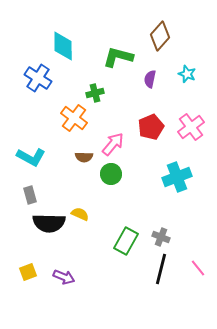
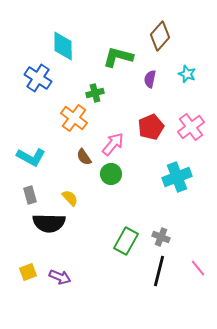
brown semicircle: rotated 54 degrees clockwise
yellow semicircle: moved 10 px left, 16 px up; rotated 24 degrees clockwise
black line: moved 2 px left, 2 px down
purple arrow: moved 4 px left
